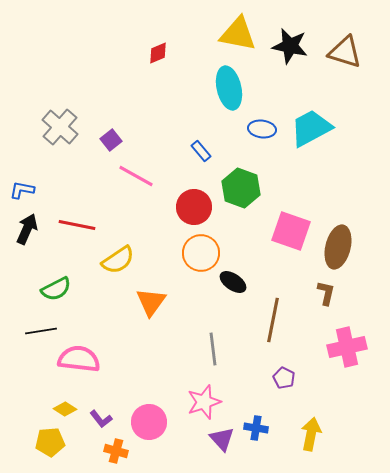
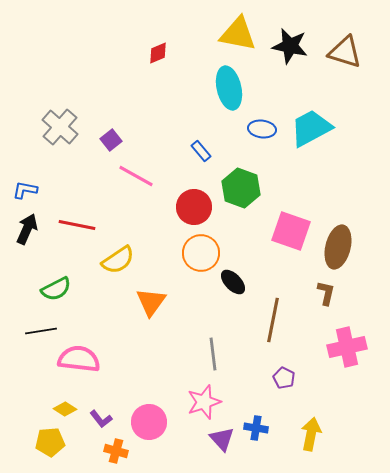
blue L-shape: moved 3 px right
black ellipse: rotated 12 degrees clockwise
gray line: moved 5 px down
